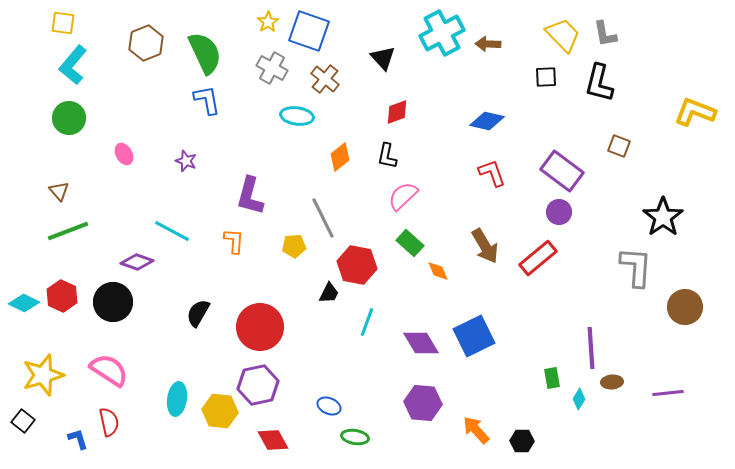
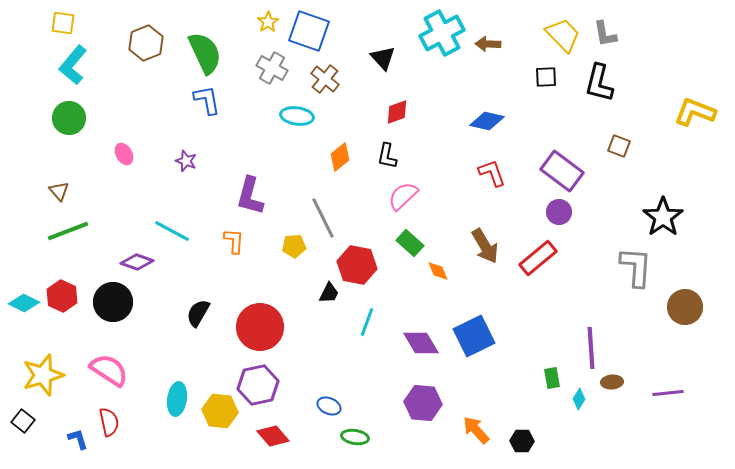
red diamond at (273, 440): moved 4 px up; rotated 12 degrees counterclockwise
